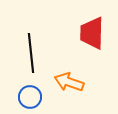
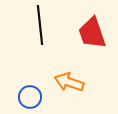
red trapezoid: rotated 20 degrees counterclockwise
black line: moved 9 px right, 28 px up
